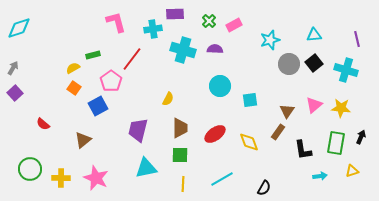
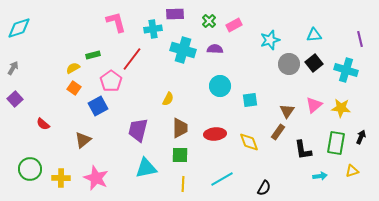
purple line at (357, 39): moved 3 px right
purple square at (15, 93): moved 6 px down
red ellipse at (215, 134): rotated 30 degrees clockwise
